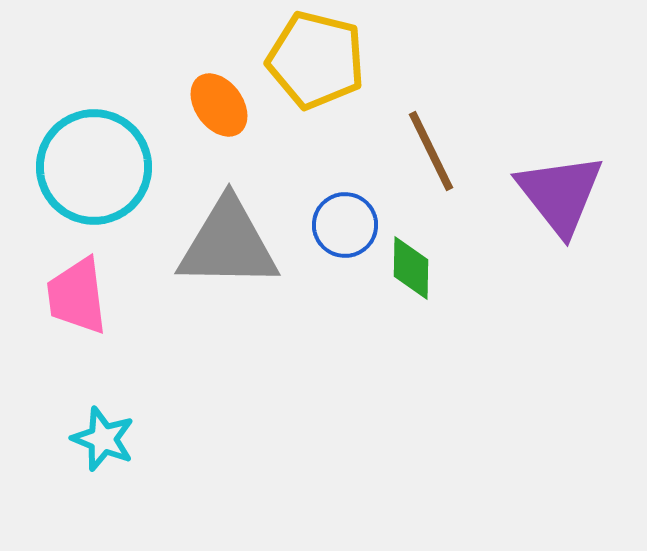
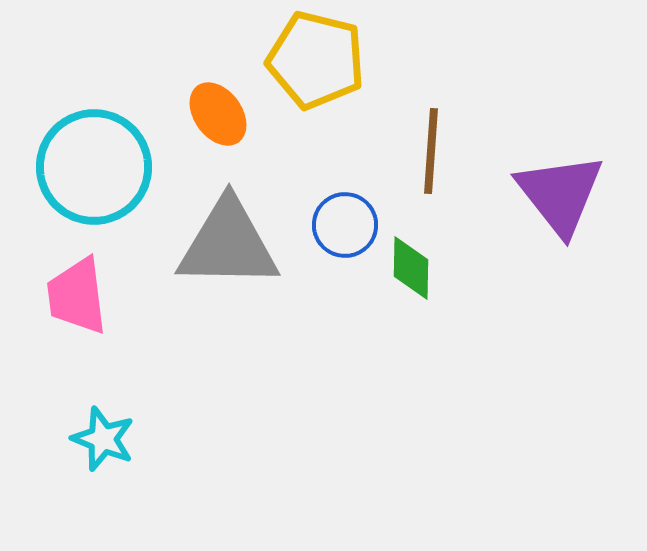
orange ellipse: moved 1 px left, 9 px down
brown line: rotated 30 degrees clockwise
